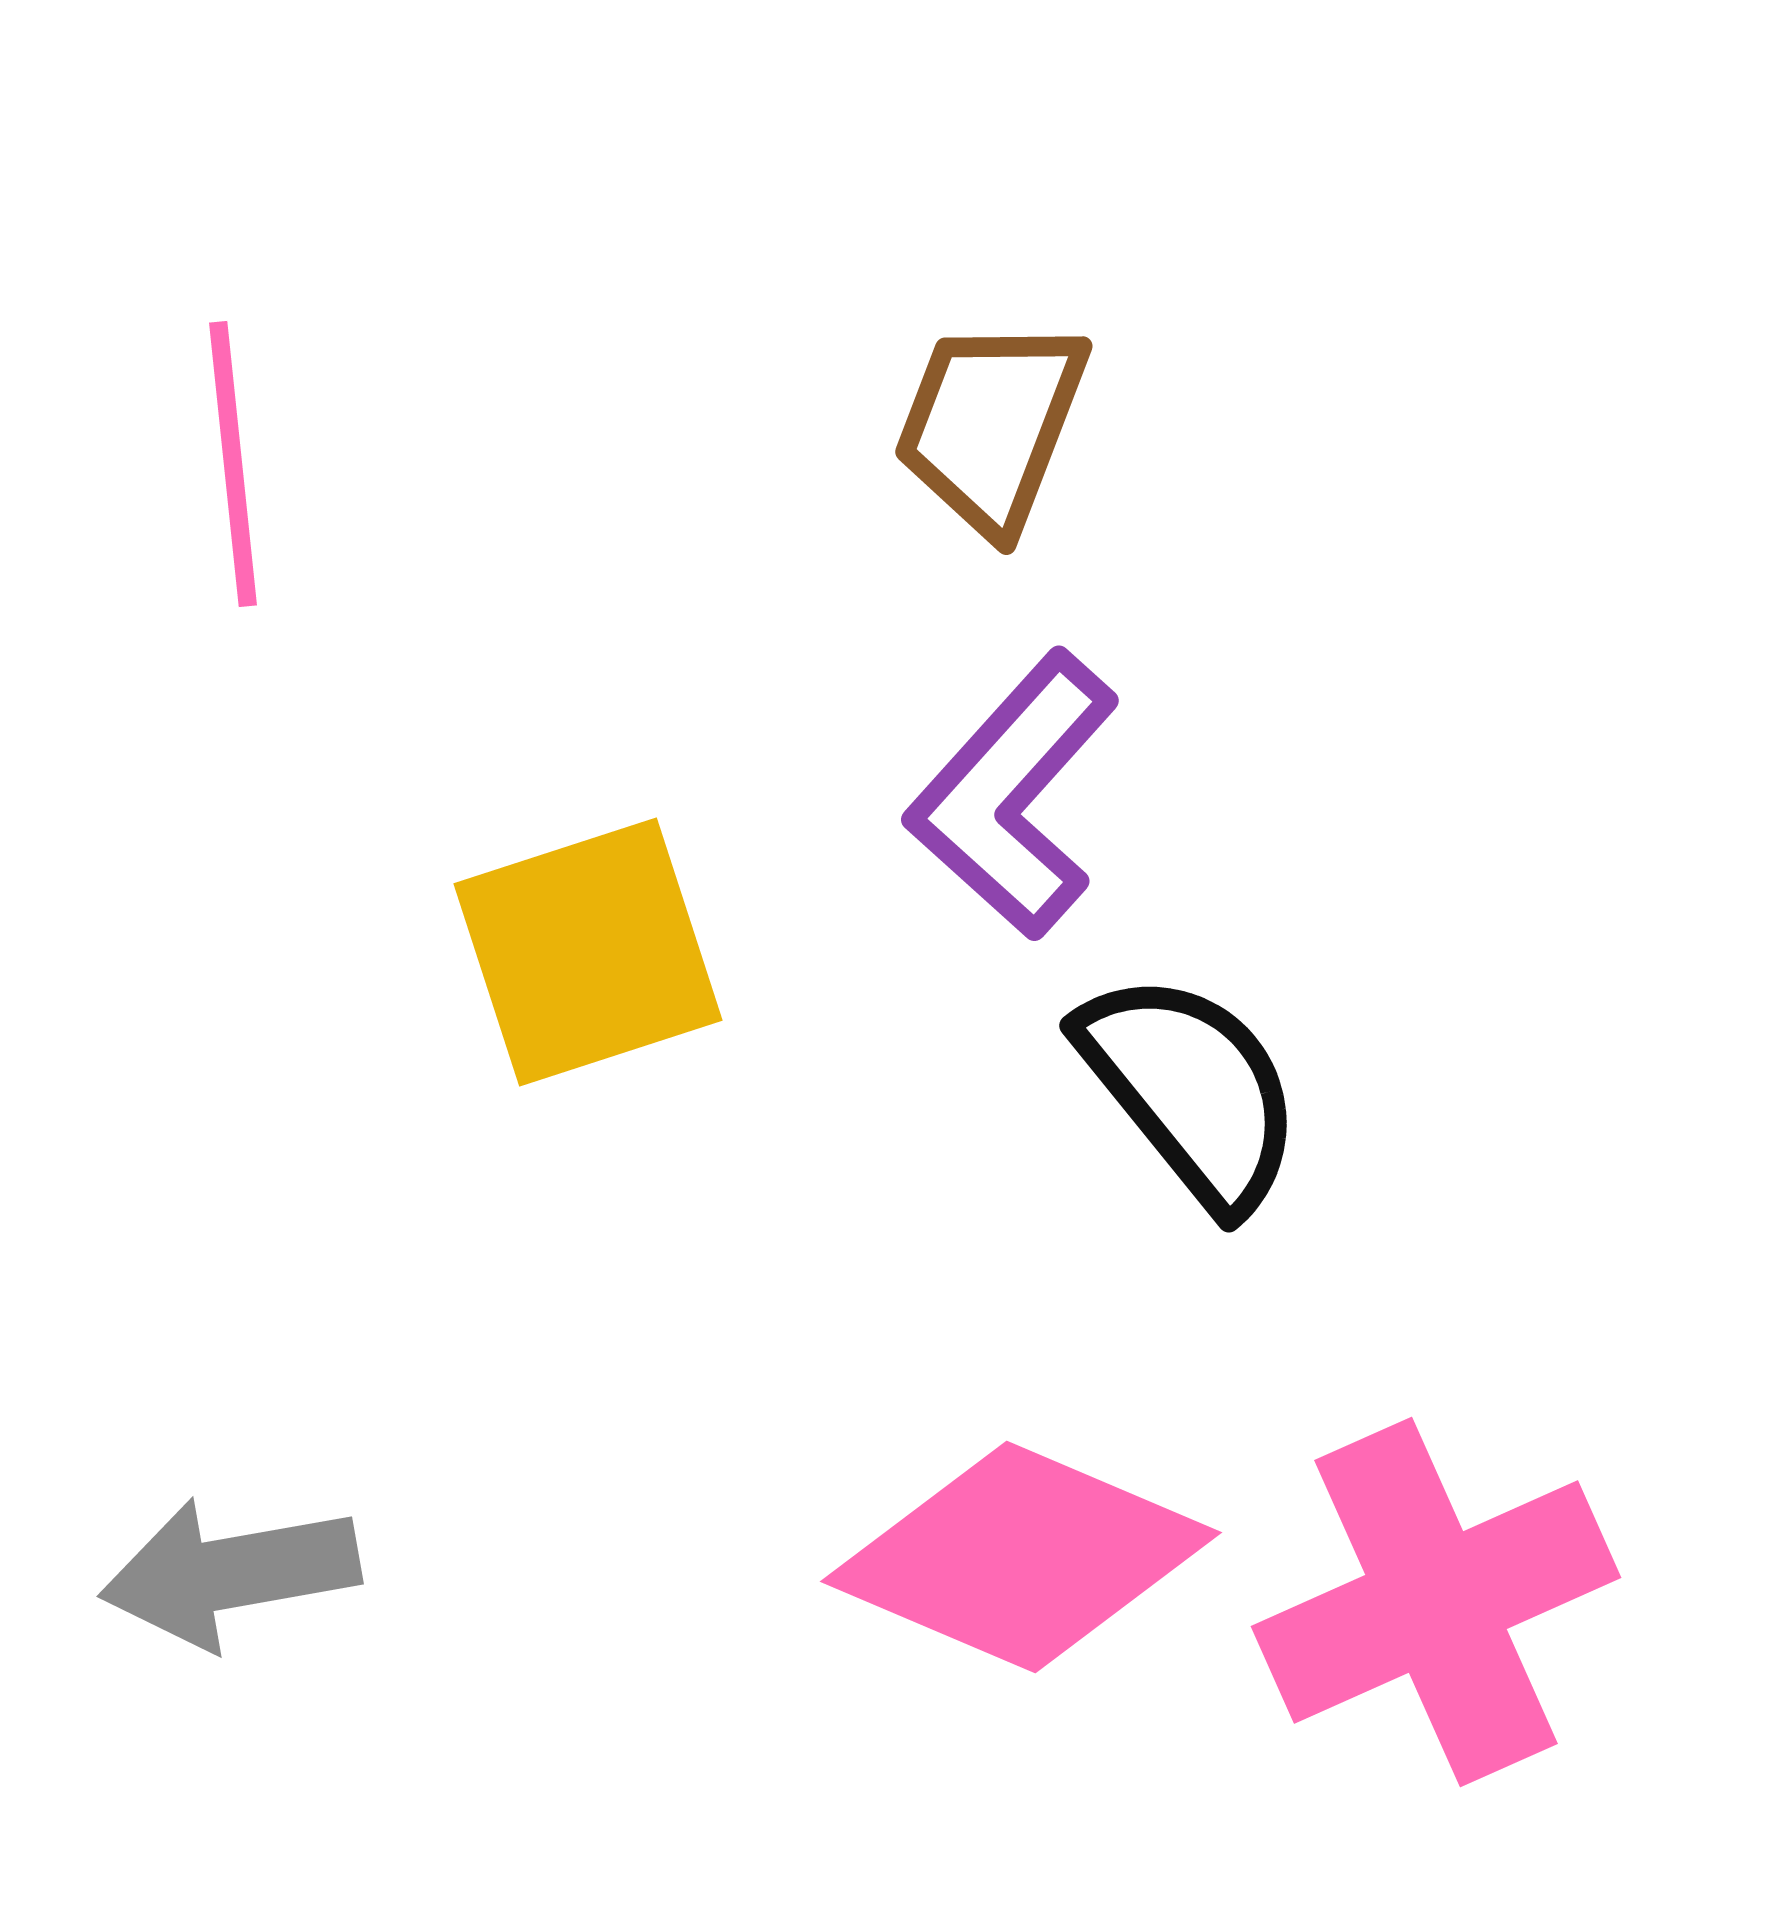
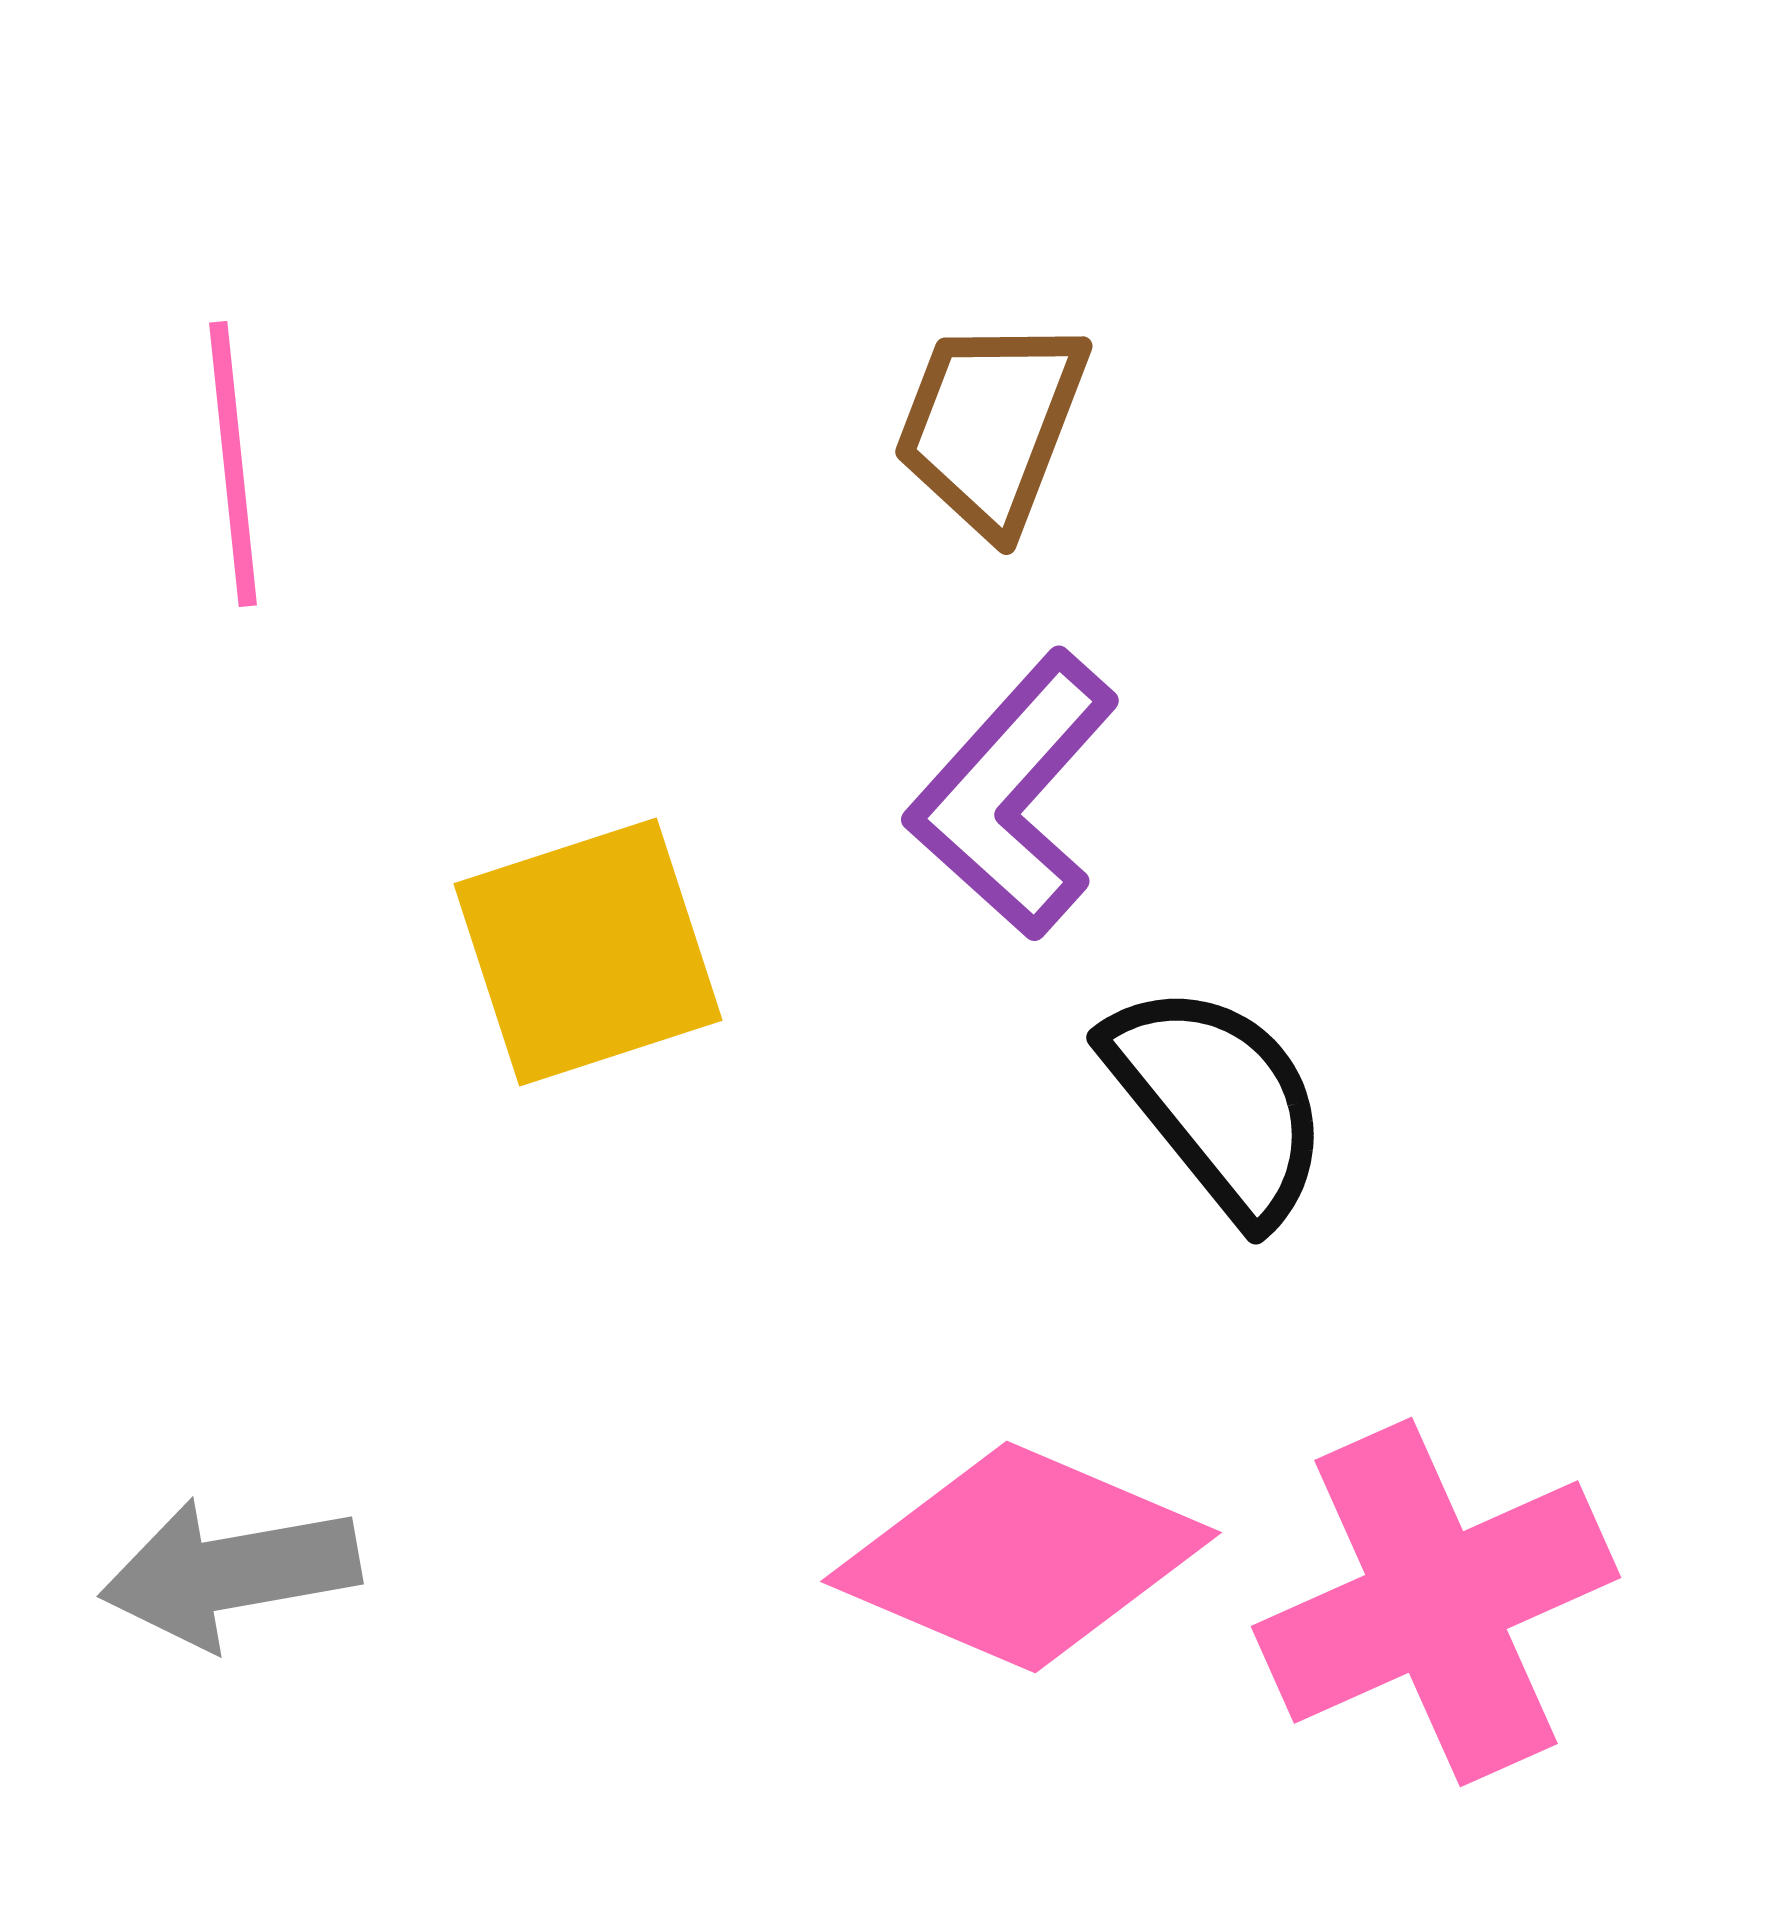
black semicircle: moved 27 px right, 12 px down
